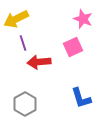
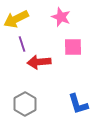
pink star: moved 22 px left, 2 px up
purple line: moved 1 px left, 1 px down
pink square: rotated 24 degrees clockwise
blue L-shape: moved 3 px left, 6 px down
